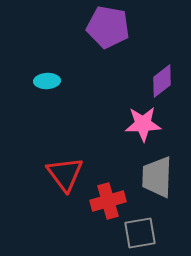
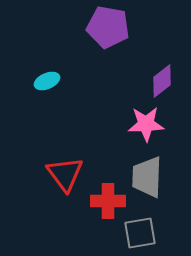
cyan ellipse: rotated 20 degrees counterclockwise
pink star: moved 3 px right
gray trapezoid: moved 10 px left
red cross: rotated 16 degrees clockwise
